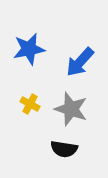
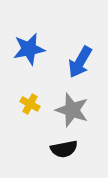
blue arrow: rotated 12 degrees counterclockwise
gray star: moved 1 px right, 1 px down
black semicircle: rotated 20 degrees counterclockwise
